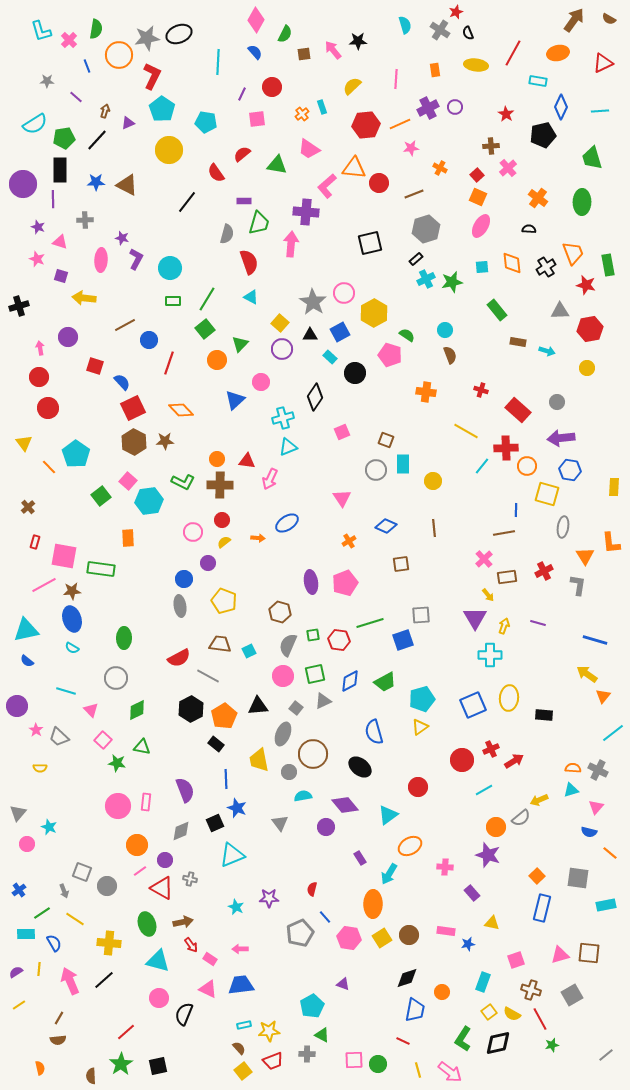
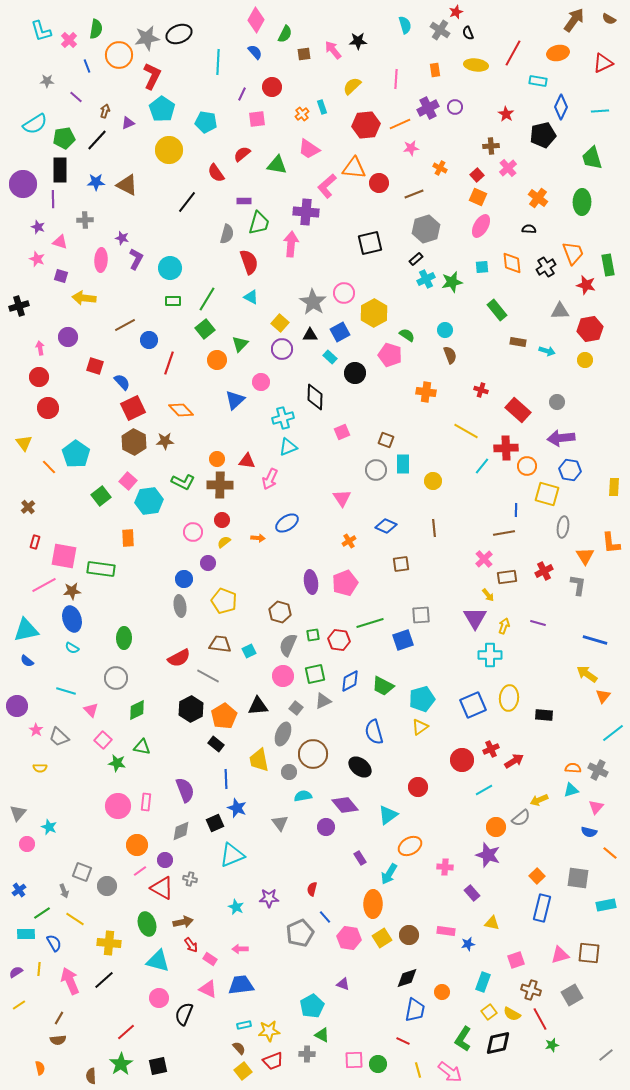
yellow circle at (587, 368): moved 2 px left, 8 px up
black diamond at (315, 397): rotated 32 degrees counterclockwise
green trapezoid at (385, 682): moved 2 px left, 4 px down; rotated 55 degrees clockwise
